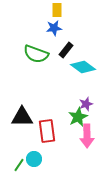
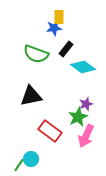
yellow rectangle: moved 2 px right, 7 px down
black rectangle: moved 1 px up
black triangle: moved 9 px right, 21 px up; rotated 10 degrees counterclockwise
red rectangle: moved 3 px right; rotated 45 degrees counterclockwise
pink arrow: moved 1 px left; rotated 25 degrees clockwise
cyan circle: moved 3 px left
